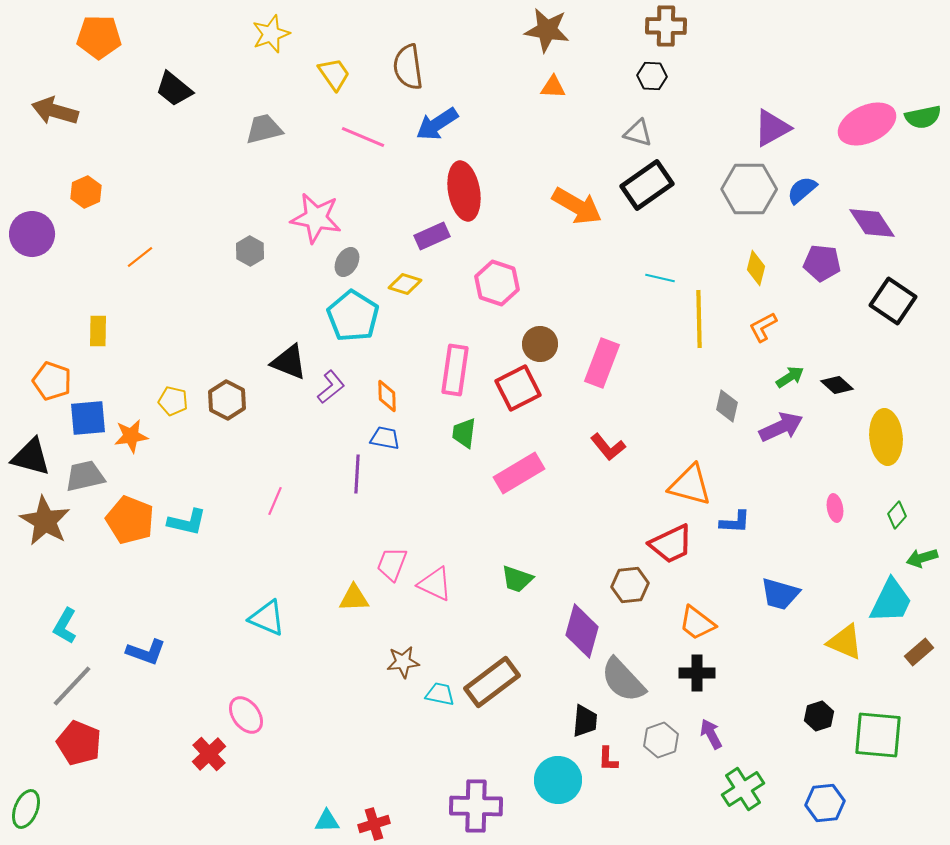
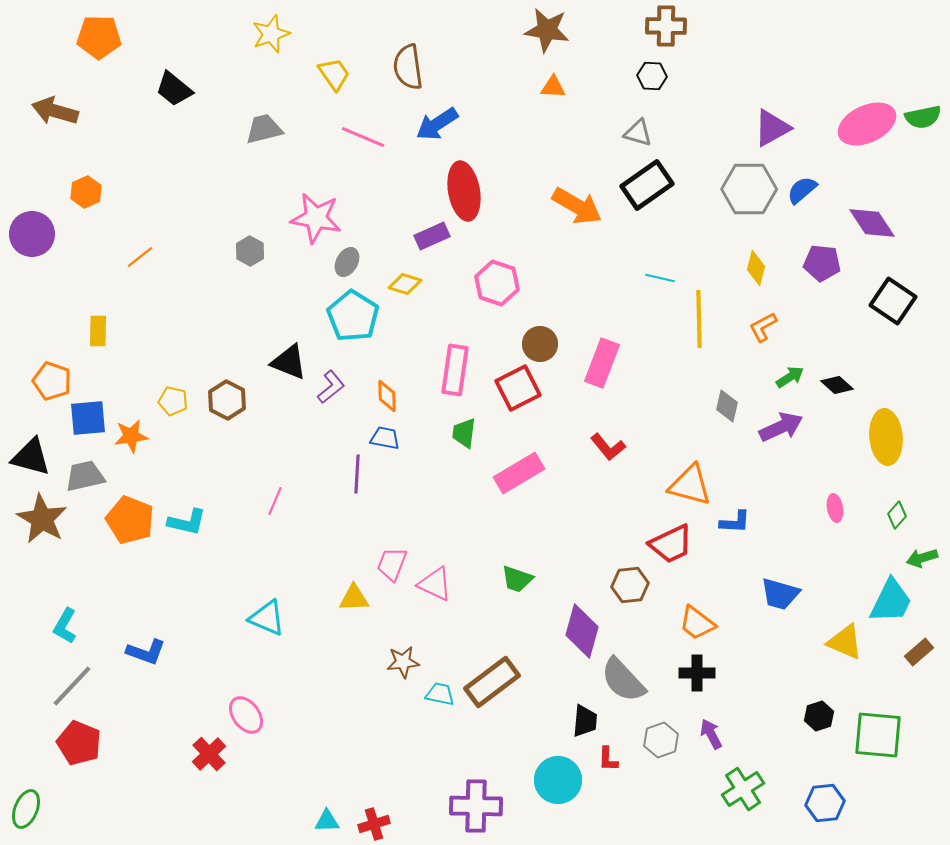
brown star at (45, 521): moved 3 px left, 2 px up
